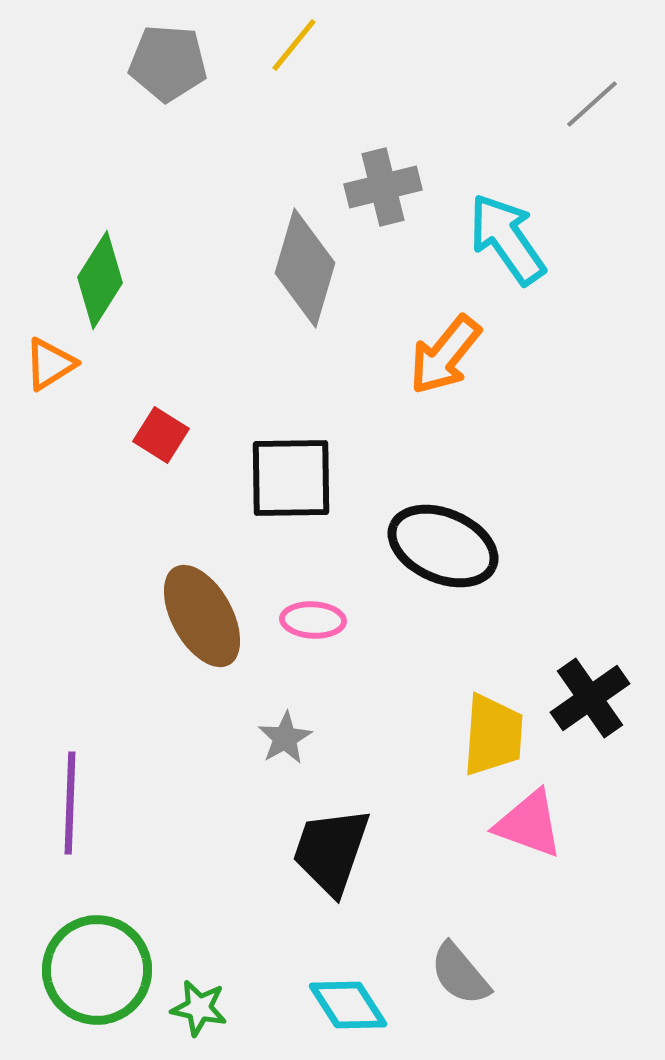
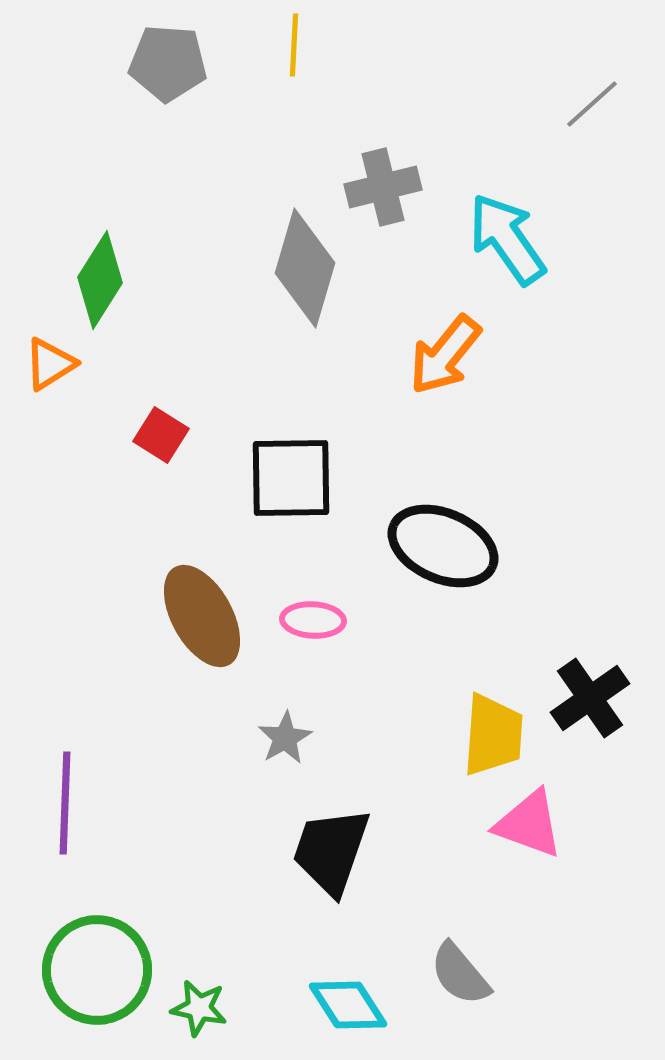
yellow line: rotated 36 degrees counterclockwise
purple line: moved 5 px left
